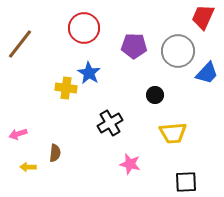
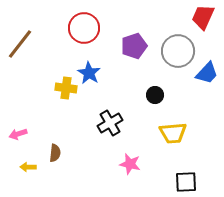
purple pentagon: rotated 20 degrees counterclockwise
